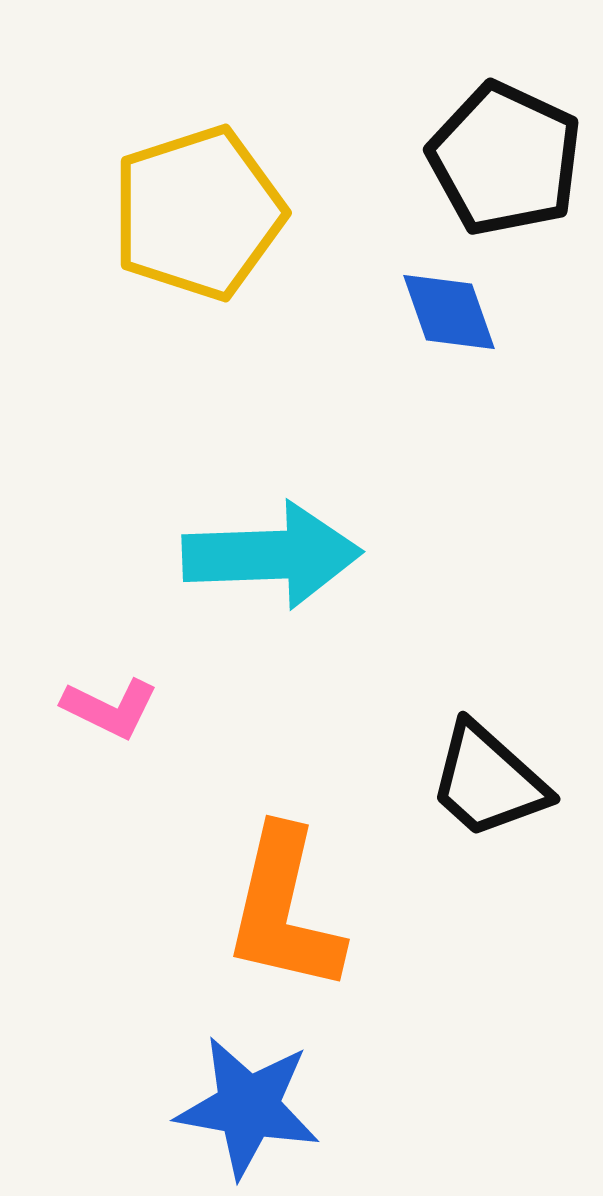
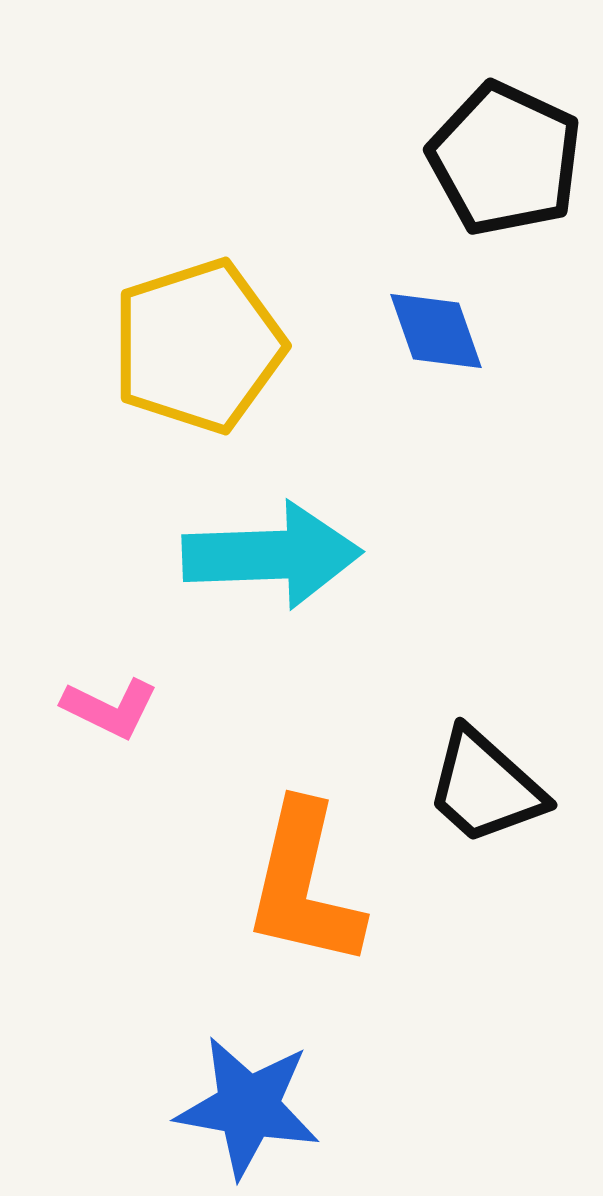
yellow pentagon: moved 133 px down
blue diamond: moved 13 px left, 19 px down
black trapezoid: moved 3 px left, 6 px down
orange L-shape: moved 20 px right, 25 px up
